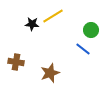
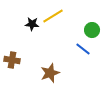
green circle: moved 1 px right
brown cross: moved 4 px left, 2 px up
